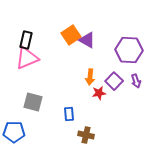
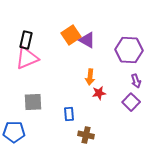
purple square: moved 17 px right, 21 px down
gray square: rotated 18 degrees counterclockwise
